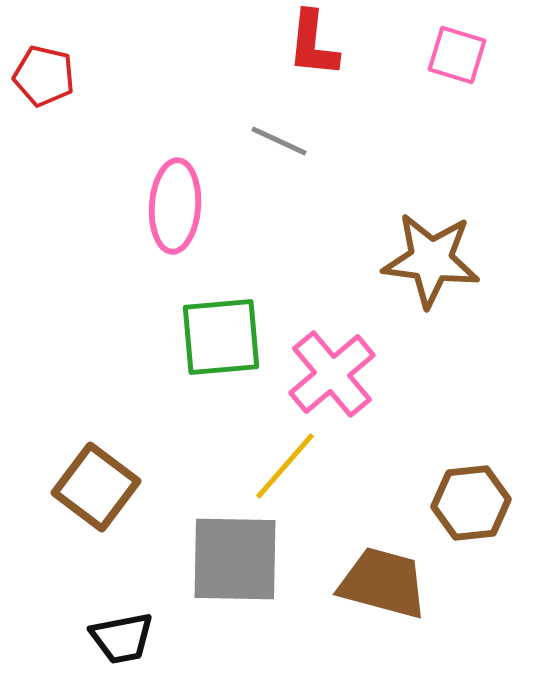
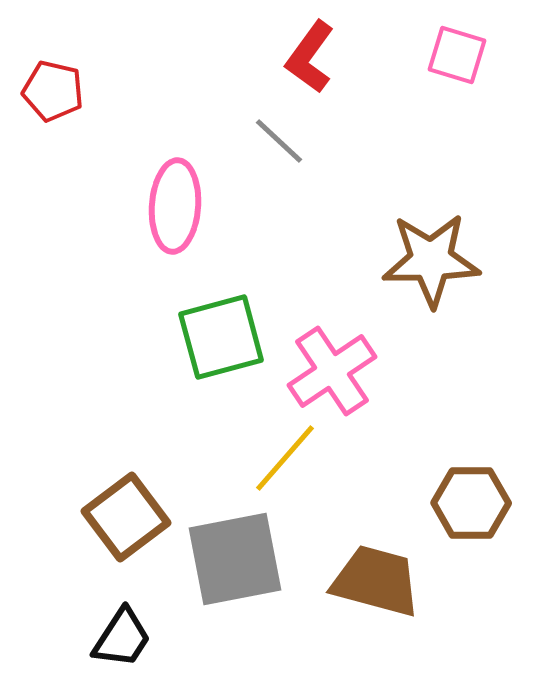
red L-shape: moved 3 px left, 13 px down; rotated 30 degrees clockwise
red pentagon: moved 9 px right, 15 px down
gray line: rotated 18 degrees clockwise
brown star: rotated 8 degrees counterclockwise
green square: rotated 10 degrees counterclockwise
pink cross: moved 3 px up; rotated 6 degrees clockwise
yellow line: moved 8 px up
brown square: moved 30 px right, 30 px down; rotated 16 degrees clockwise
brown hexagon: rotated 6 degrees clockwise
gray square: rotated 12 degrees counterclockwise
brown trapezoid: moved 7 px left, 2 px up
black trapezoid: rotated 46 degrees counterclockwise
